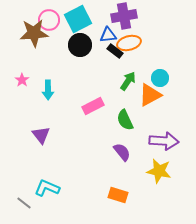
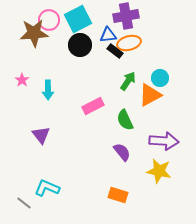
purple cross: moved 2 px right
